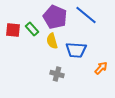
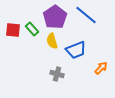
purple pentagon: rotated 15 degrees clockwise
blue trapezoid: rotated 25 degrees counterclockwise
